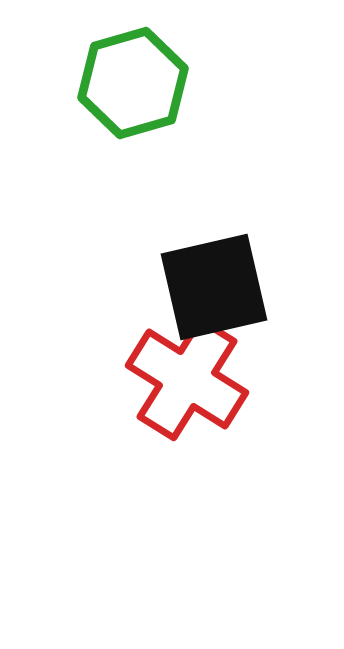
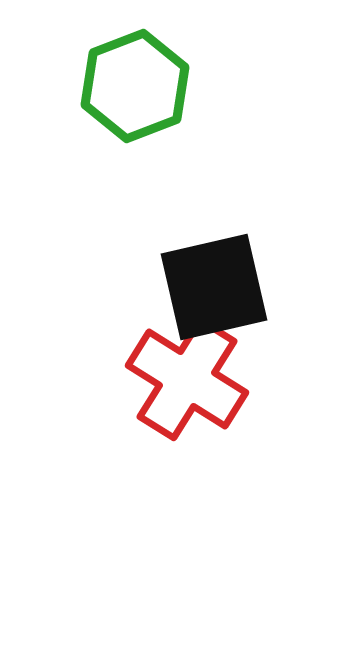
green hexagon: moved 2 px right, 3 px down; rotated 5 degrees counterclockwise
